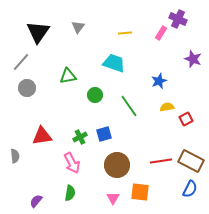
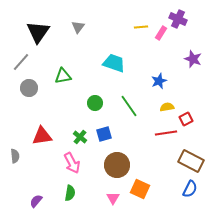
yellow line: moved 16 px right, 6 px up
green triangle: moved 5 px left
gray circle: moved 2 px right
green circle: moved 8 px down
green cross: rotated 24 degrees counterclockwise
red line: moved 5 px right, 28 px up
orange square: moved 3 px up; rotated 18 degrees clockwise
